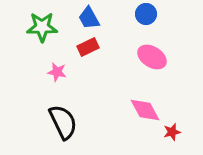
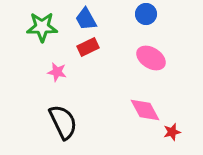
blue trapezoid: moved 3 px left, 1 px down
pink ellipse: moved 1 px left, 1 px down
